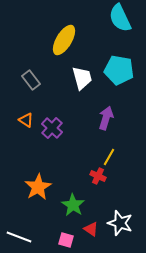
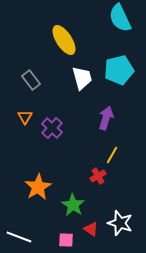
yellow ellipse: rotated 64 degrees counterclockwise
cyan pentagon: rotated 24 degrees counterclockwise
orange triangle: moved 1 px left, 3 px up; rotated 28 degrees clockwise
yellow line: moved 3 px right, 2 px up
red cross: rotated 35 degrees clockwise
pink square: rotated 14 degrees counterclockwise
